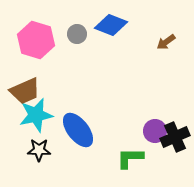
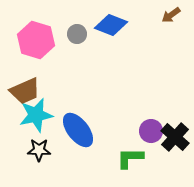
brown arrow: moved 5 px right, 27 px up
purple circle: moved 4 px left
black cross: rotated 24 degrees counterclockwise
